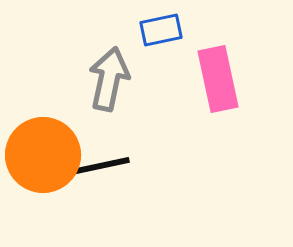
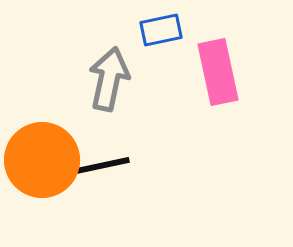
pink rectangle: moved 7 px up
orange circle: moved 1 px left, 5 px down
